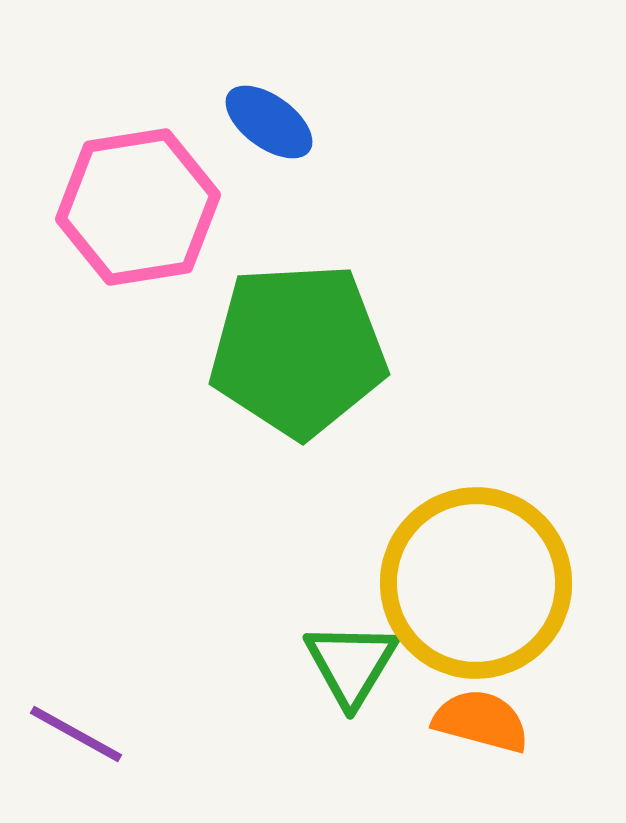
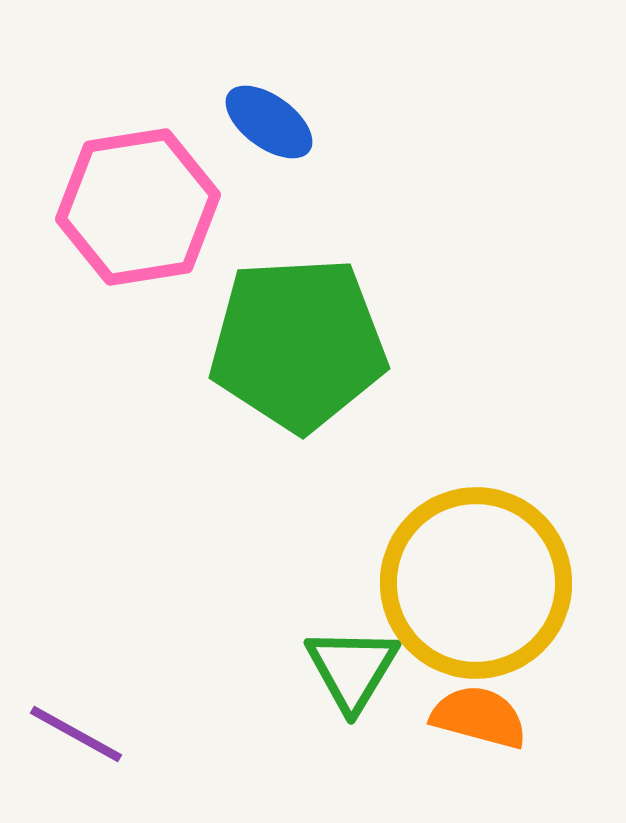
green pentagon: moved 6 px up
green triangle: moved 1 px right, 5 px down
orange semicircle: moved 2 px left, 4 px up
